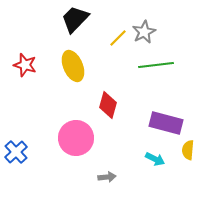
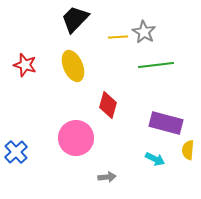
gray star: rotated 15 degrees counterclockwise
yellow line: moved 1 px up; rotated 42 degrees clockwise
